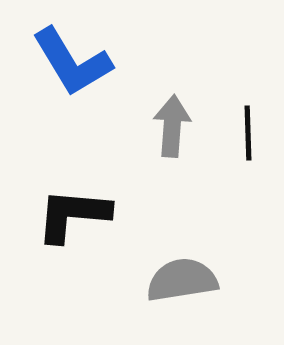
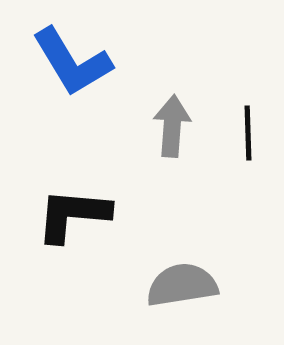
gray semicircle: moved 5 px down
